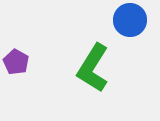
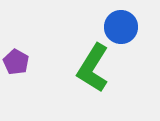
blue circle: moved 9 px left, 7 px down
